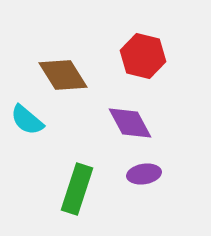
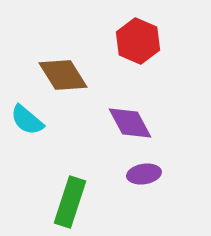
red hexagon: moved 5 px left, 15 px up; rotated 9 degrees clockwise
green rectangle: moved 7 px left, 13 px down
